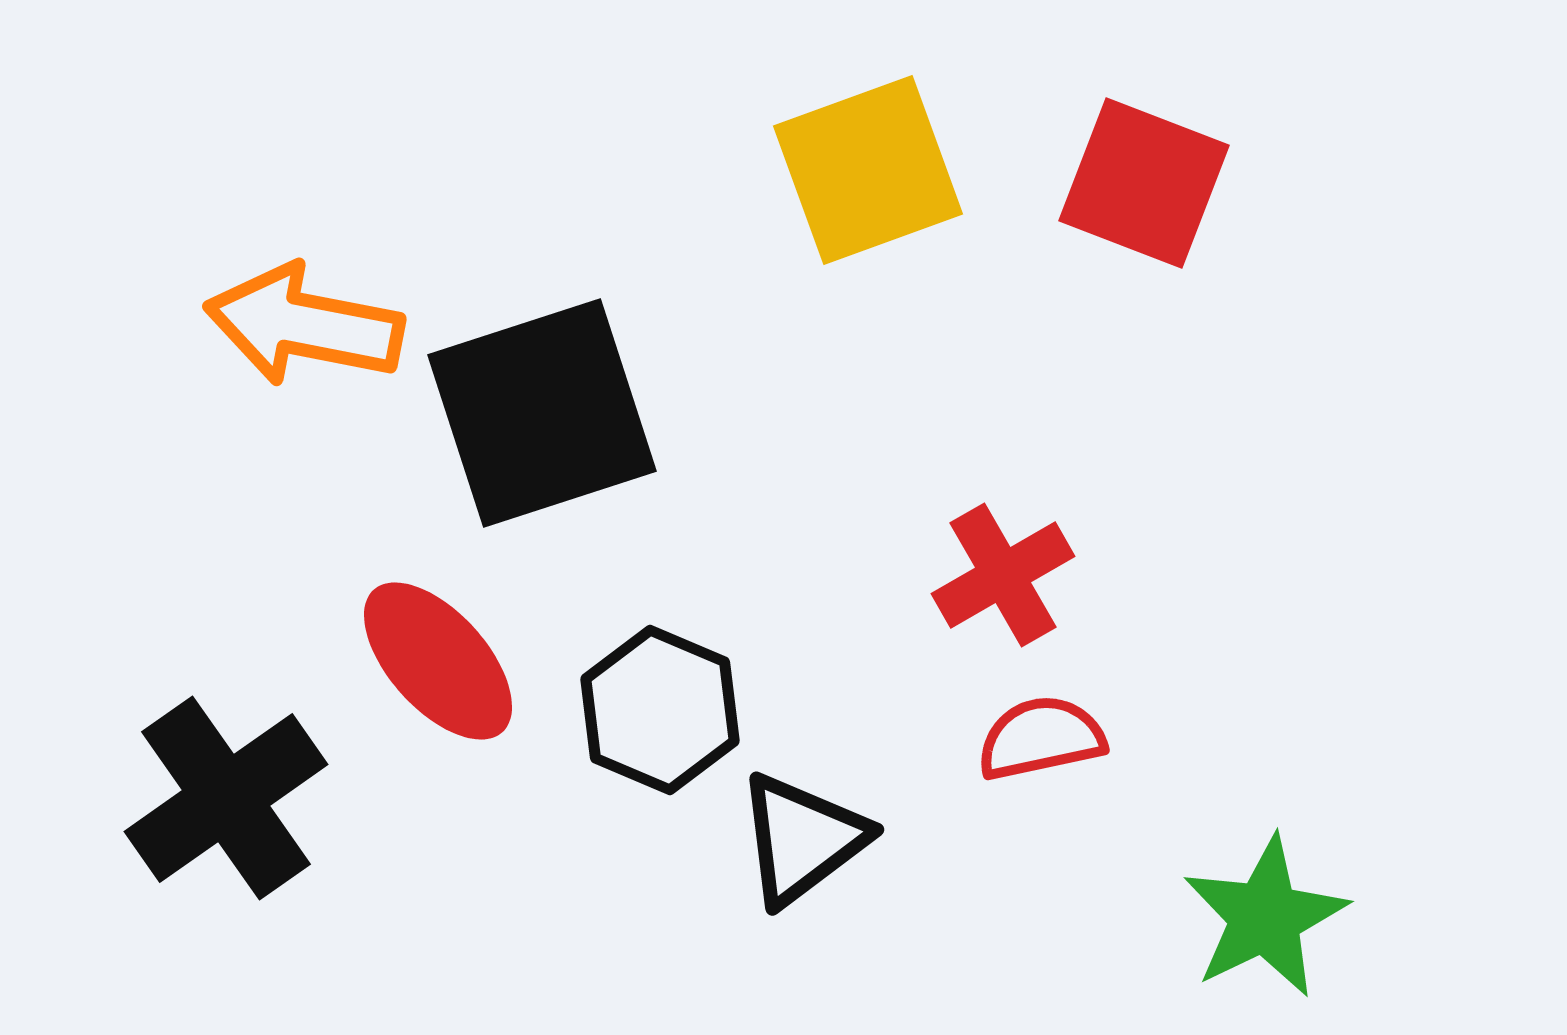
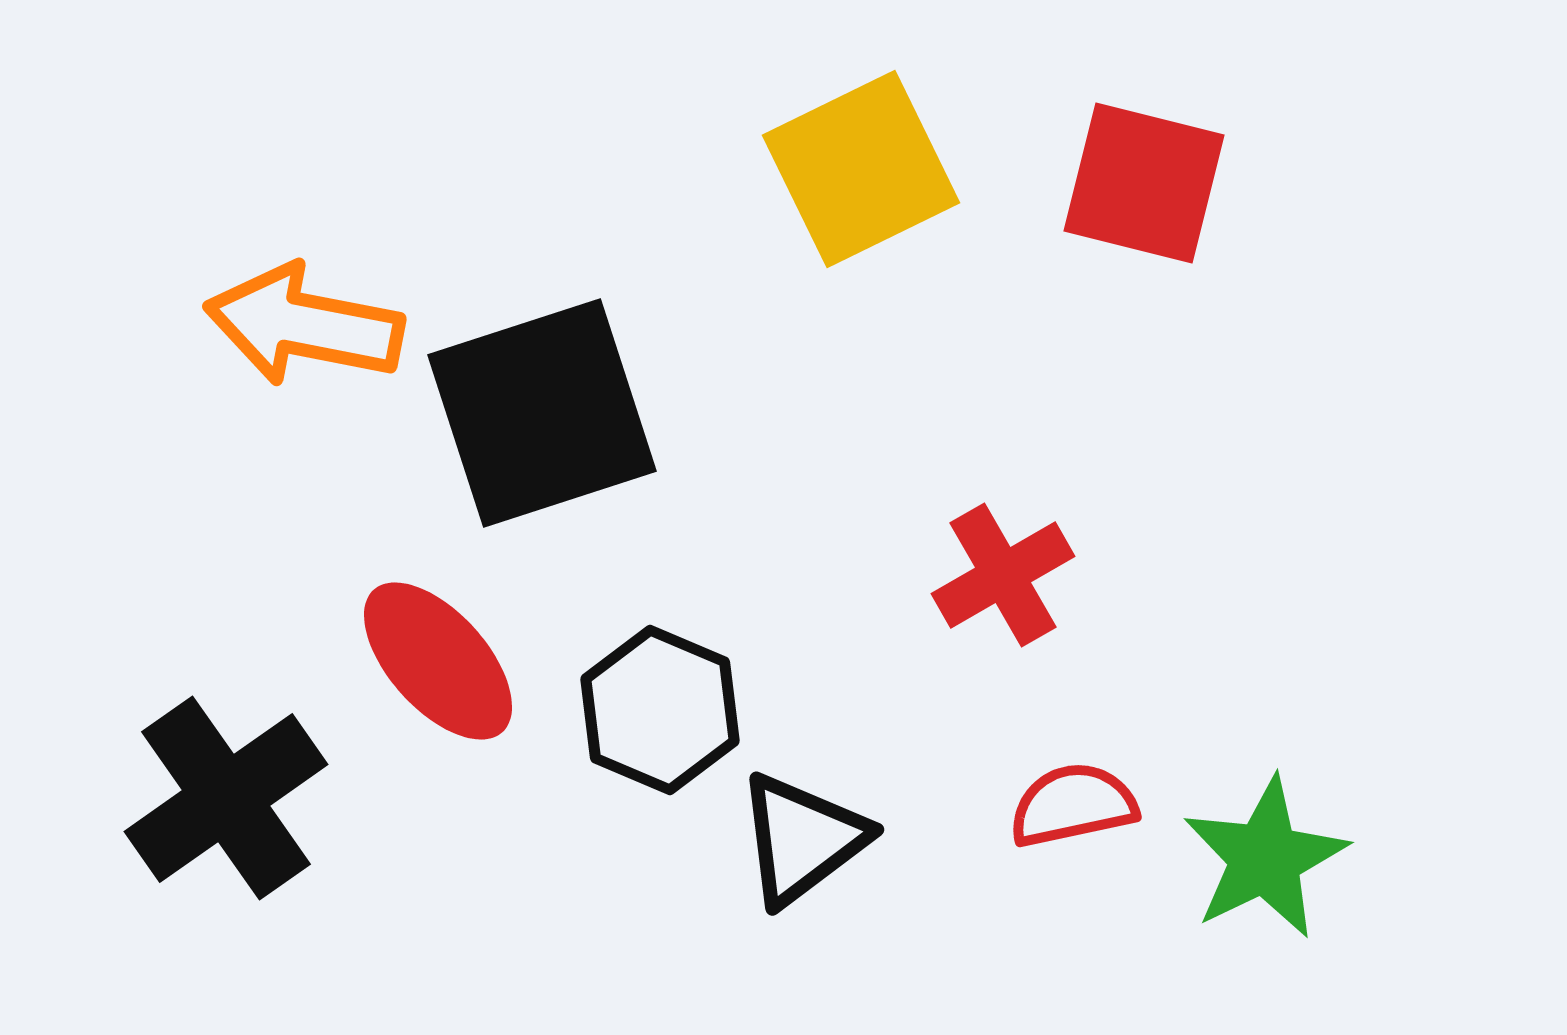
yellow square: moved 7 px left, 1 px up; rotated 6 degrees counterclockwise
red square: rotated 7 degrees counterclockwise
red semicircle: moved 32 px right, 67 px down
green star: moved 59 px up
